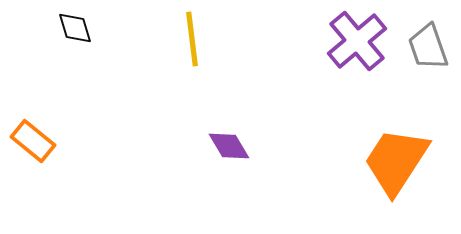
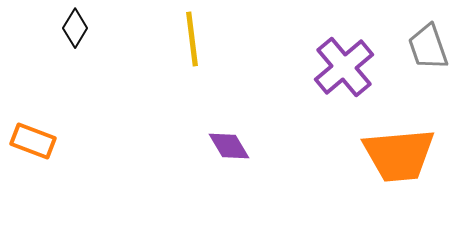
black diamond: rotated 48 degrees clockwise
purple cross: moved 13 px left, 26 px down
orange rectangle: rotated 18 degrees counterclockwise
orange trapezoid: moved 3 px right, 6 px up; rotated 128 degrees counterclockwise
